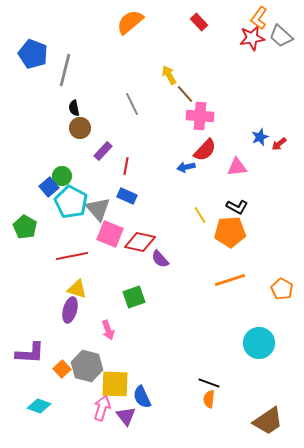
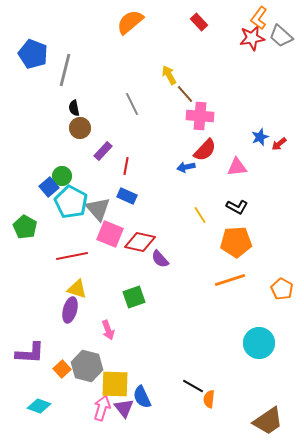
orange pentagon at (230, 232): moved 6 px right, 10 px down
black line at (209, 383): moved 16 px left, 3 px down; rotated 10 degrees clockwise
purple triangle at (126, 416): moved 2 px left, 8 px up
